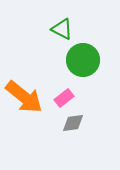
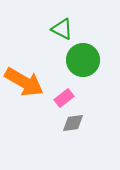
orange arrow: moved 15 px up; rotated 9 degrees counterclockwise
